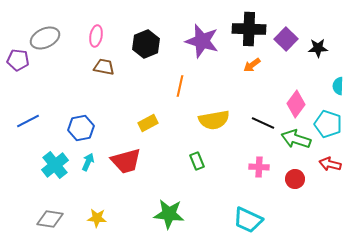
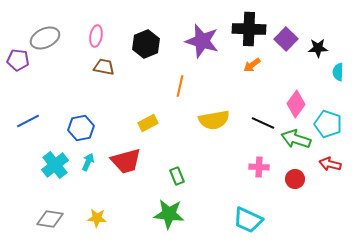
cyan semicircle: moved 14 px up
green rectangle: moved 20 px left, 15 px down
